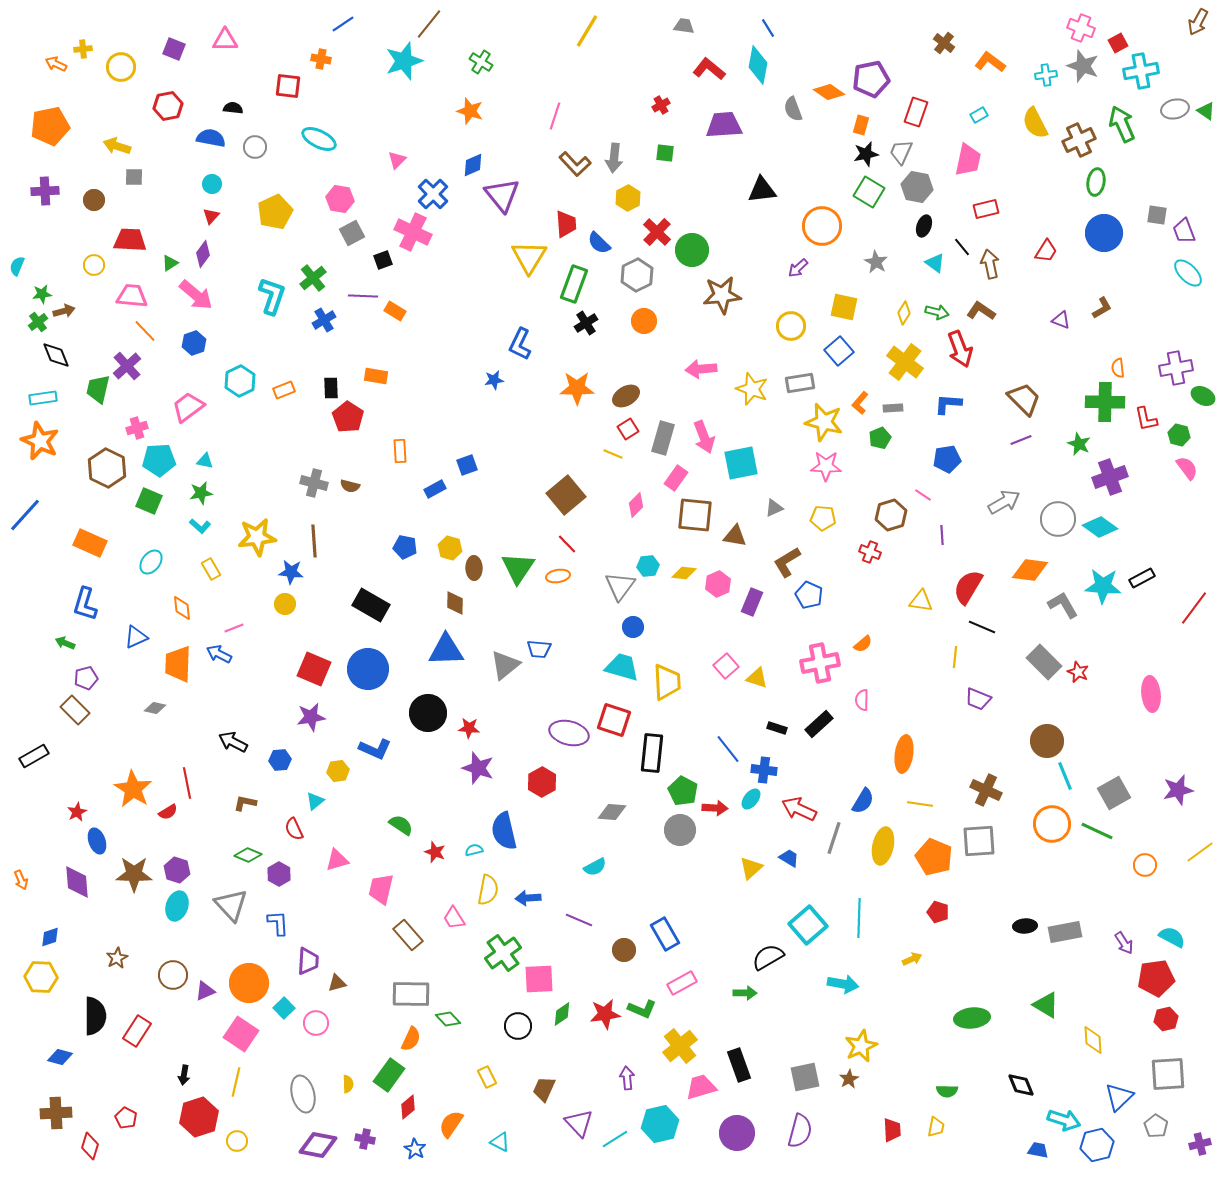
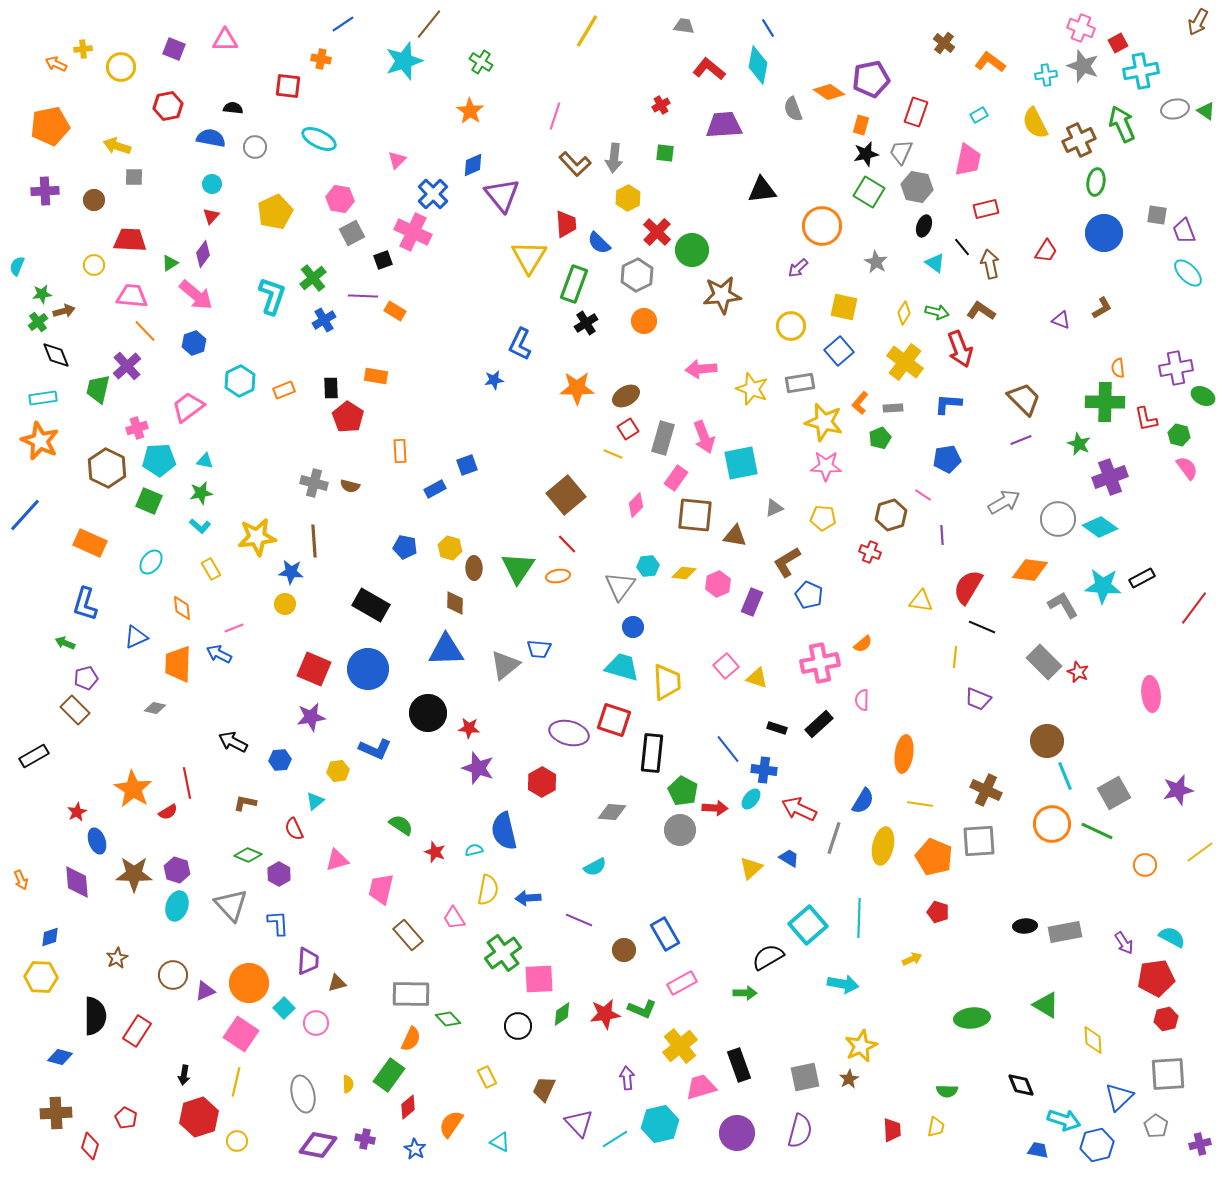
orange star at (470, 111): rotated 16 degrees clockwise
